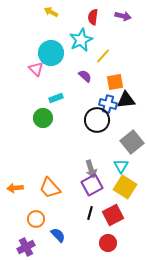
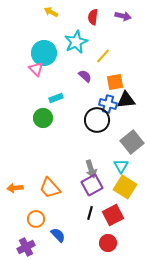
cyan star: moved 5 px left, 2 px down
cyan circle: moved 7 px left
